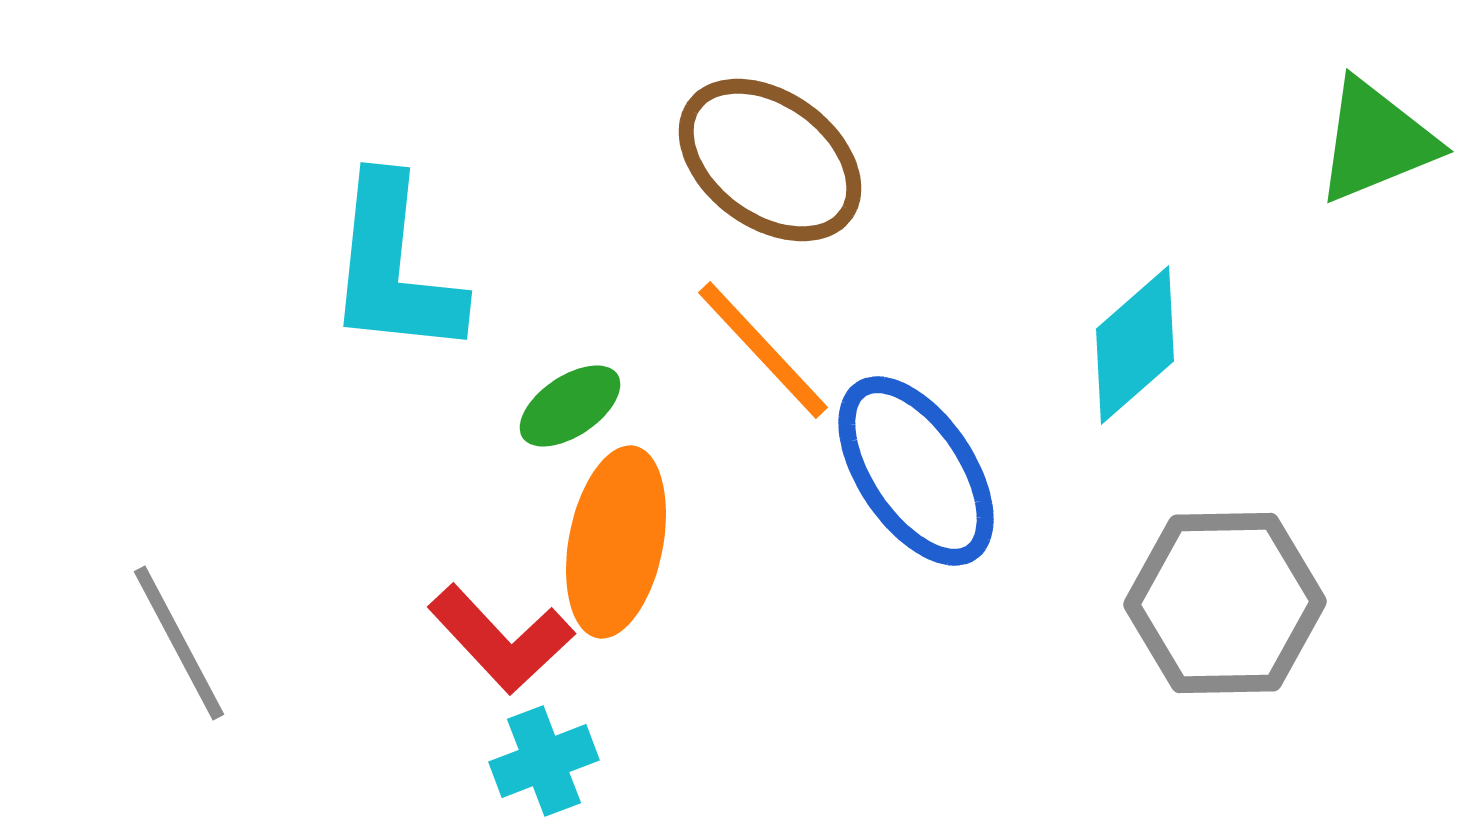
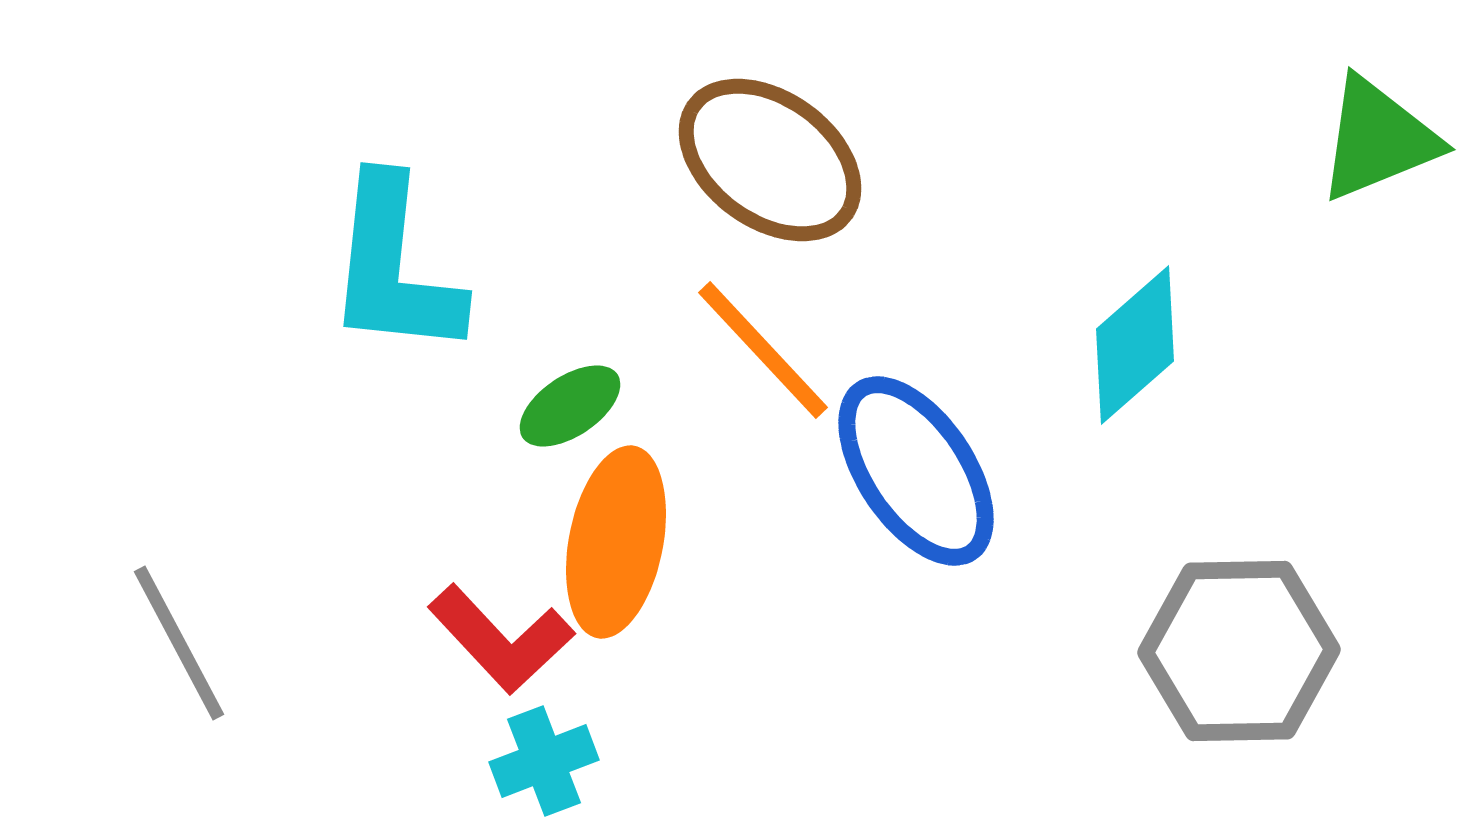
green triangle: moved 2 px right, 2 px up
gray hexagon: moved 14 px right, 48 px down
